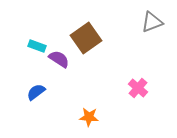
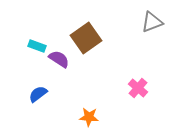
blue semicircle: moved 2 px right, 2 px down
